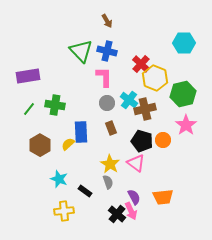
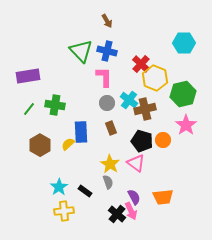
cyan star: moved 8 px down; rotated 18 degrees clockwise
